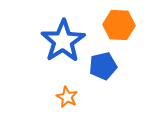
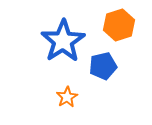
orange hexagon: rotated 20 degrees counterclockwise
orange star: rotated 15 degrees clockwise
